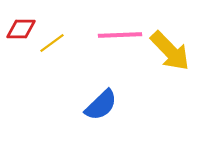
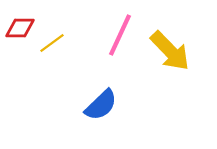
red diamond: moved 1 px left, 1 px up
pink line: rotated 63 degrees counterclockwise
